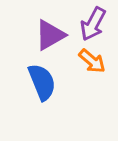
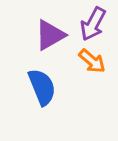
blue semicircle: moved 5 px down
